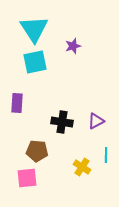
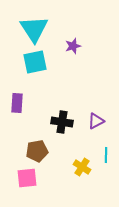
brown pentagon: rotated 15 degrees counterclockwise
